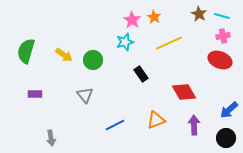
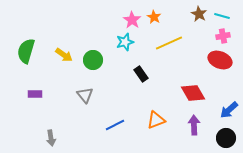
red diamond: moved 9 px right, 1 px down
